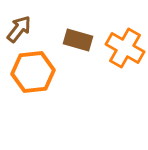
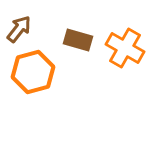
orange hexagon: rotated 9 degrees counterclockwise
